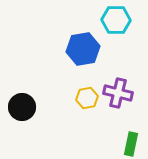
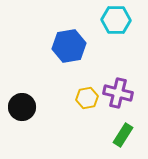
blue hexagon: moved 14 px left, 3 px up
green rectangle: moved 8 px left, 9 px up; rotated 20 degrees clockwise
